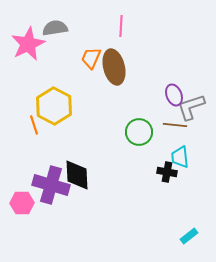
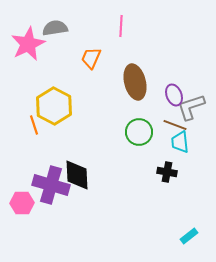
brown ellipse: moved 21 px right, 15 px down
brown line: rotated 15 degrees clockwise
cyan trapezoid: moved 15 px up
